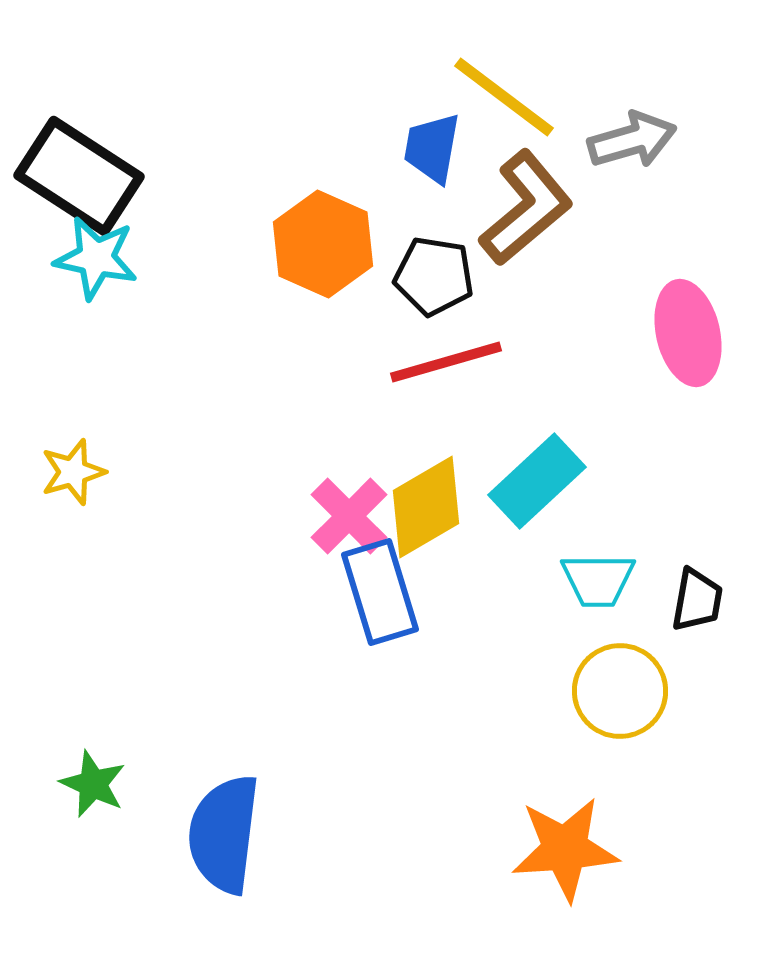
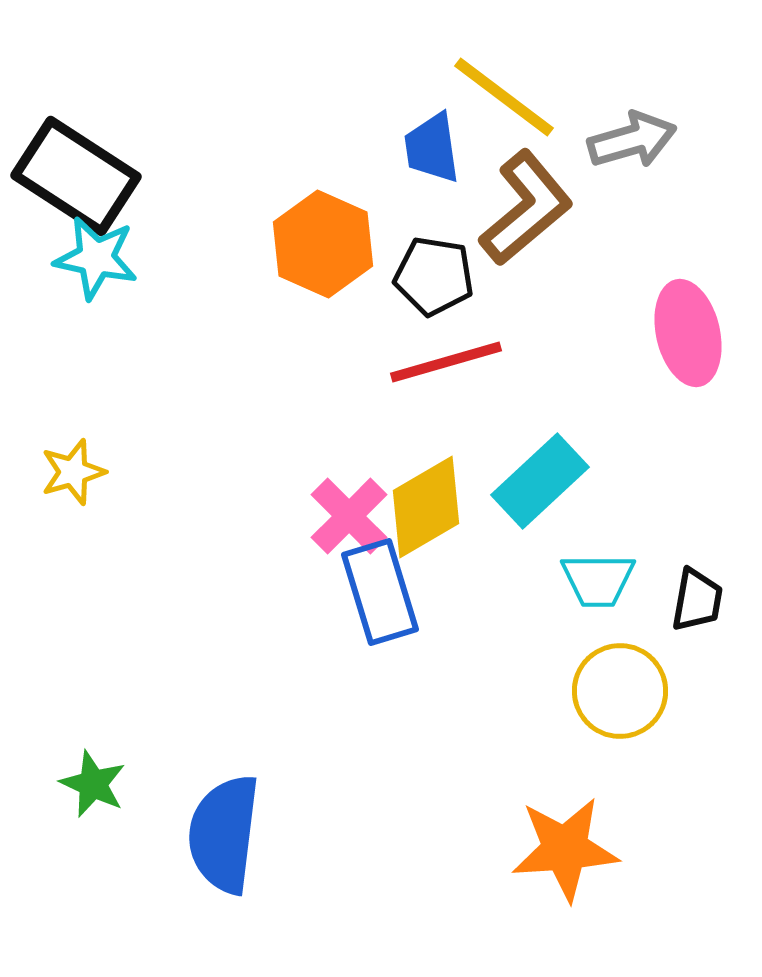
blue trapezoid: rotated 18 degrees counterclockwise
black rectangle: moved 3 px left
cyan rectangle: moved 3 px right
